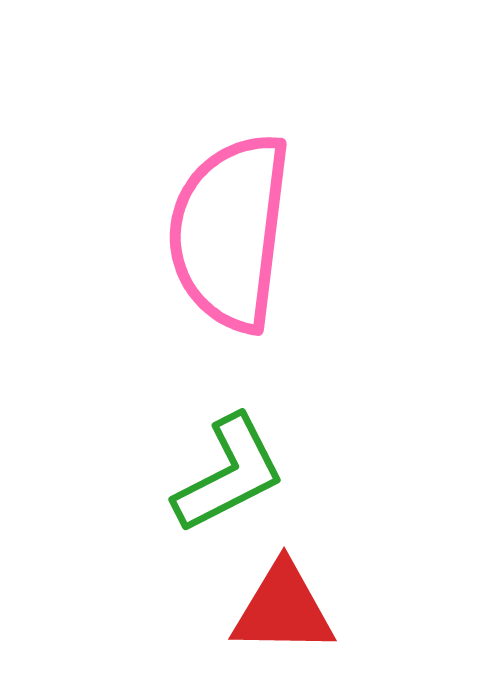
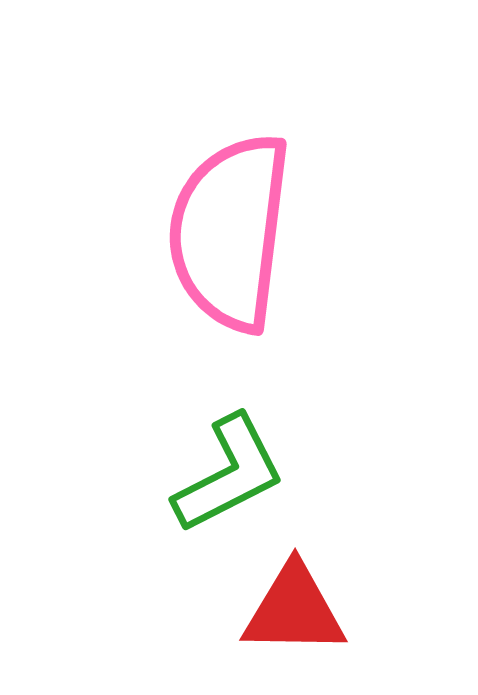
red triangle: moved 11 px right, 1 px down
